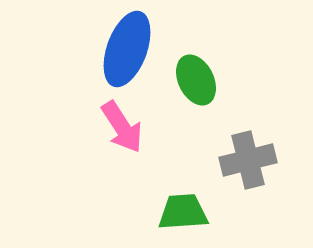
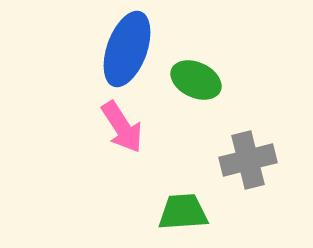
green ellipse: rotated 39 degrees counterclockwise
